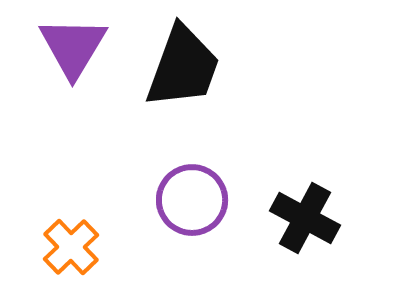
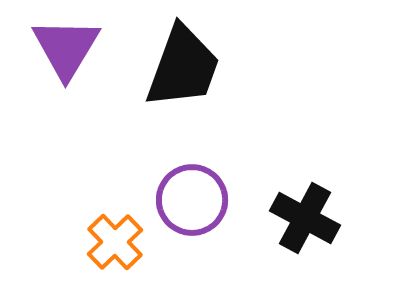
purple triangle: moved 7 px left, 1 px down
orange cross: moved 44 px right, 5 px up
